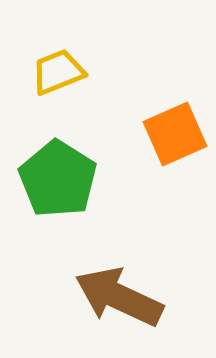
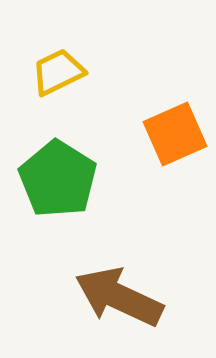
yellow trapezoid: rotated 4 degrees counterclockwise
